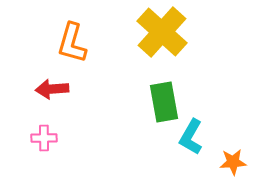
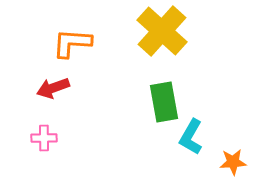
yellow cross: moved 1 px up
orange L-shape: rotated 78 degrees clockwise
red arrow: moved 1 px right, 1 px up; rotated 16 degrees counterclockwise
